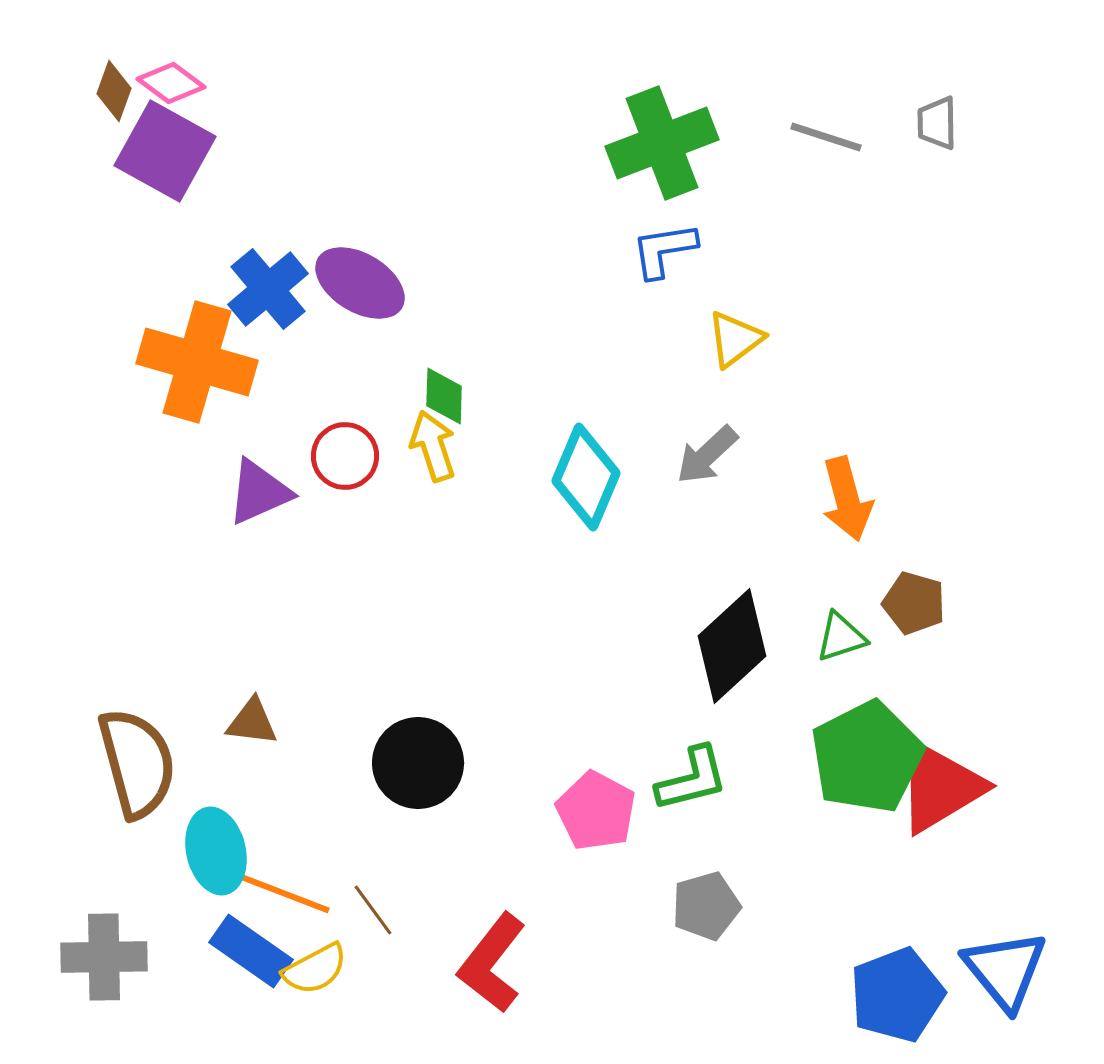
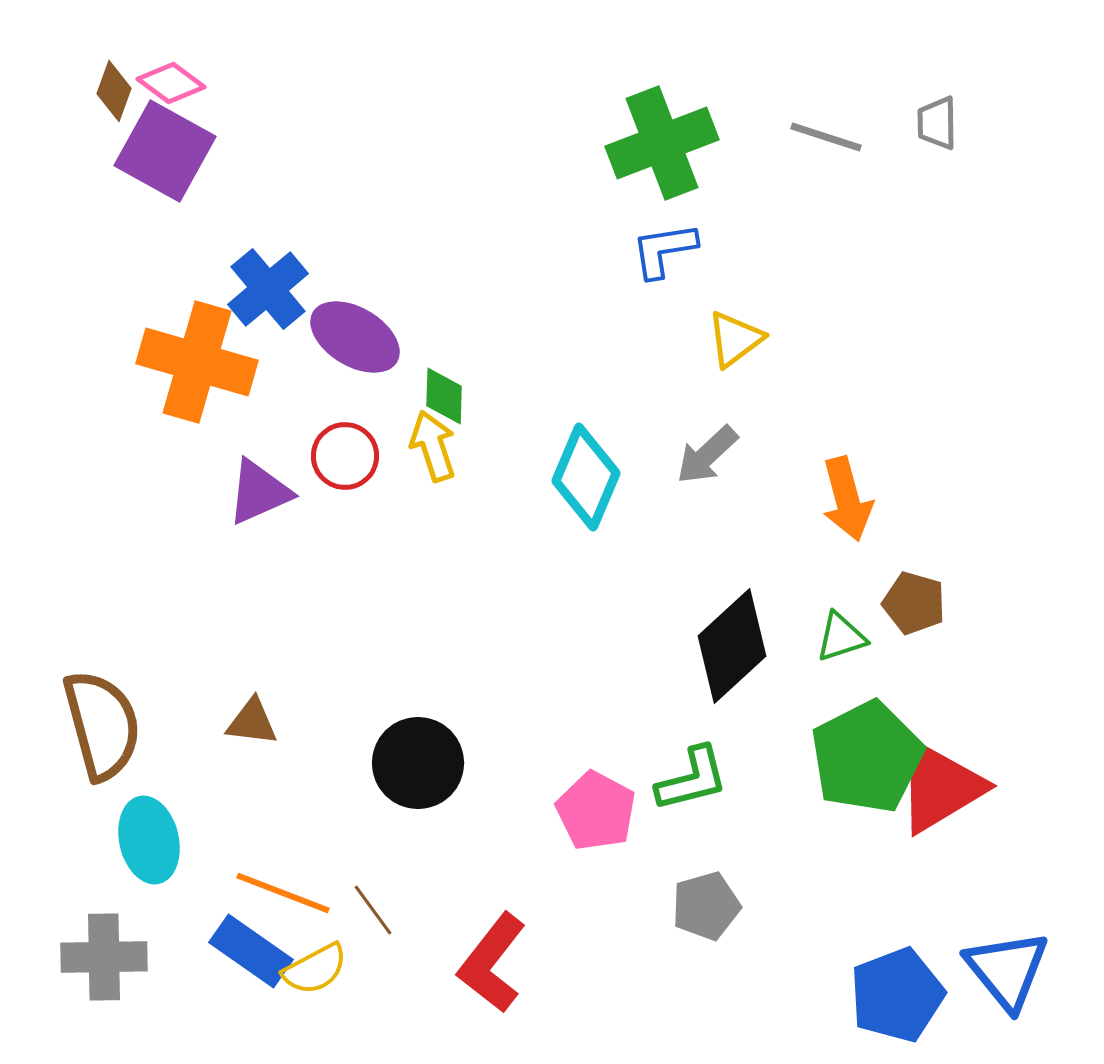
purple ellipse: moved 5 px left, 54 px down
brown semicircle: moved 35 px left, 38 px up
cyan ellipse: moved 67 px left, 11 px up
blue triangle: moved 2 px right
